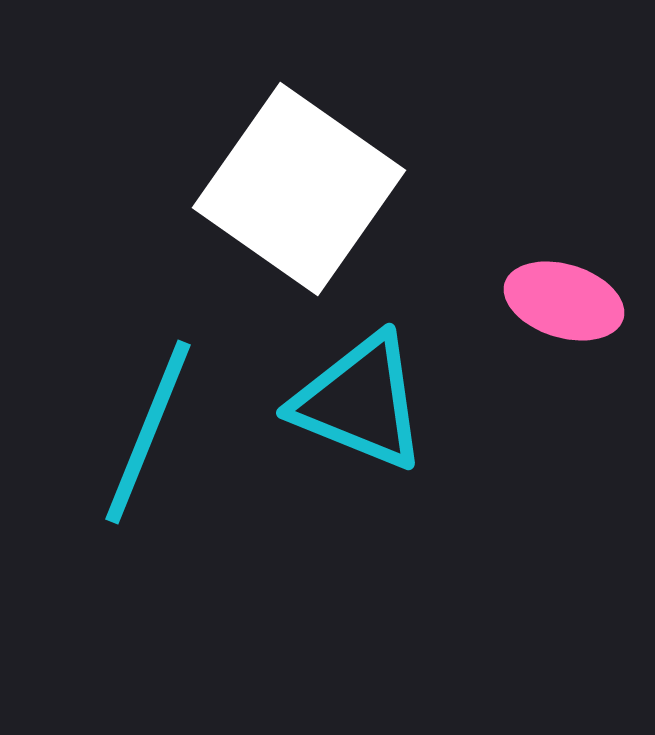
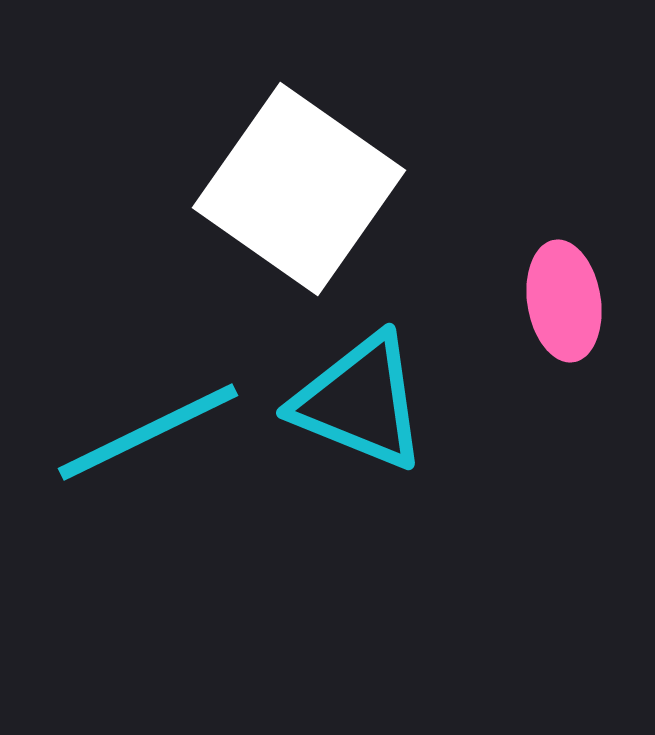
pink ellipse: rotated 64 degrees clockwise
cyan line: rotated 42 degrees clockwise
